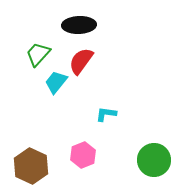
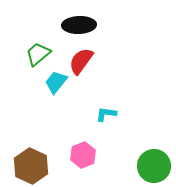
green trapezoid: rotated 8 degrees clockwise
green circle: moved 6 px down
